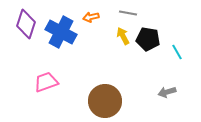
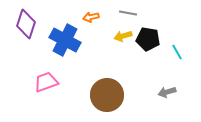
blue cross: moved 4 px right, 8 px down
yellow arrow: rotated 78 degrees counterclockwise
brown circle: moved 2 px right, 6 px up
